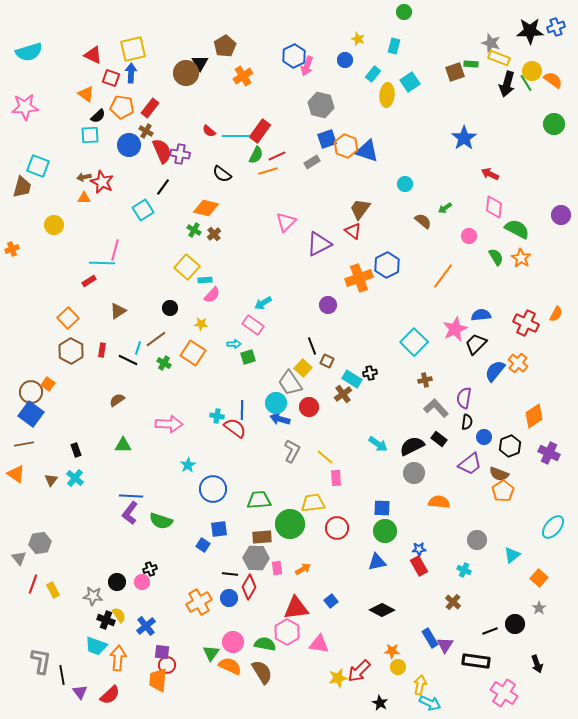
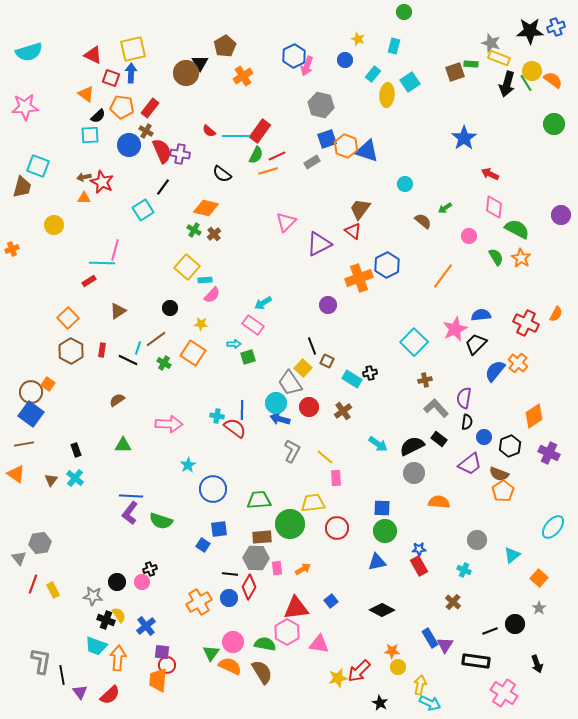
brown cross at (343, 394): moved 17 px down
